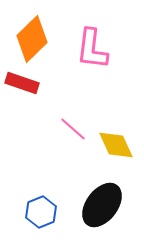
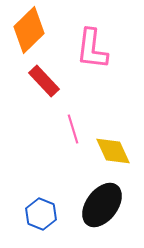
orange diamond: moved 3 px left, 9 px up
red rectangle: moved 22 px right, 2 px up; rotated 28 degrees clockwise
pink line: rotated 32 degrees clockwise
yellow diamond: moved 3 px left, 6 px down
blue hexagon: moved 2 px down; rotated 16 degrees counterclockwise
